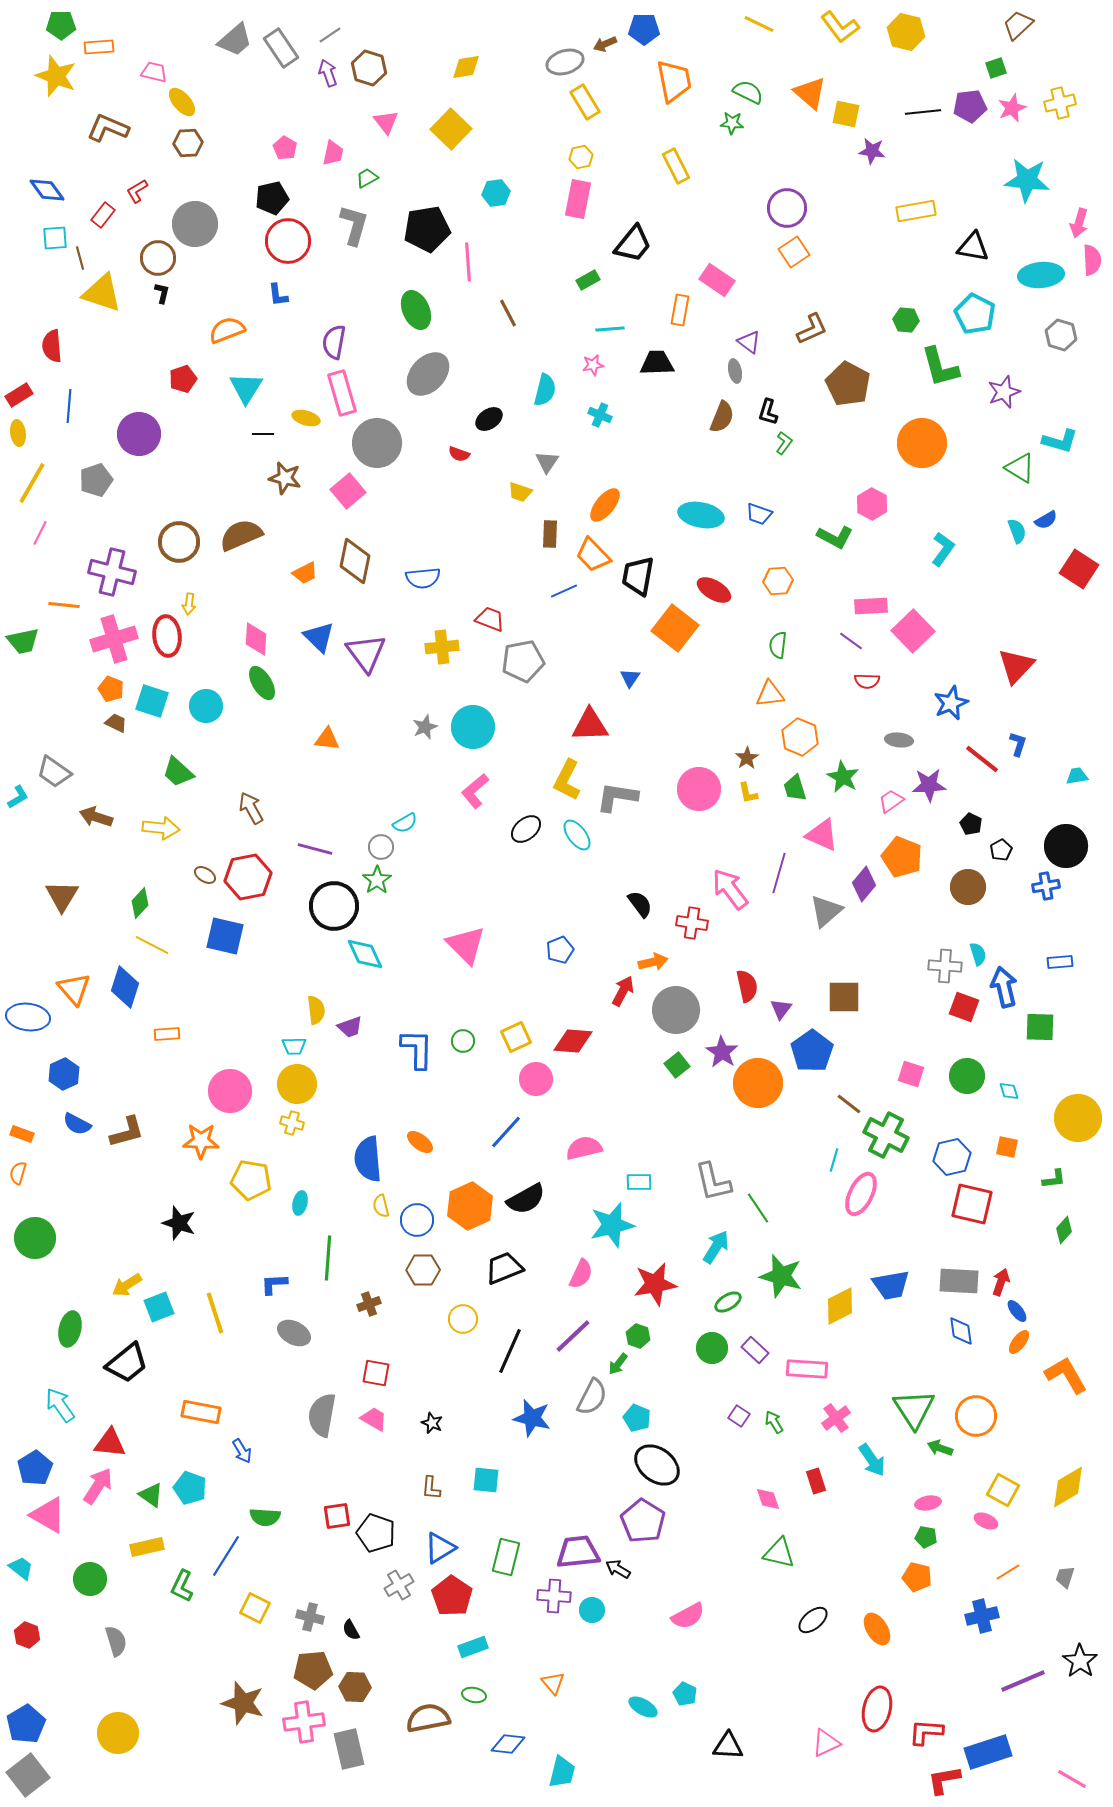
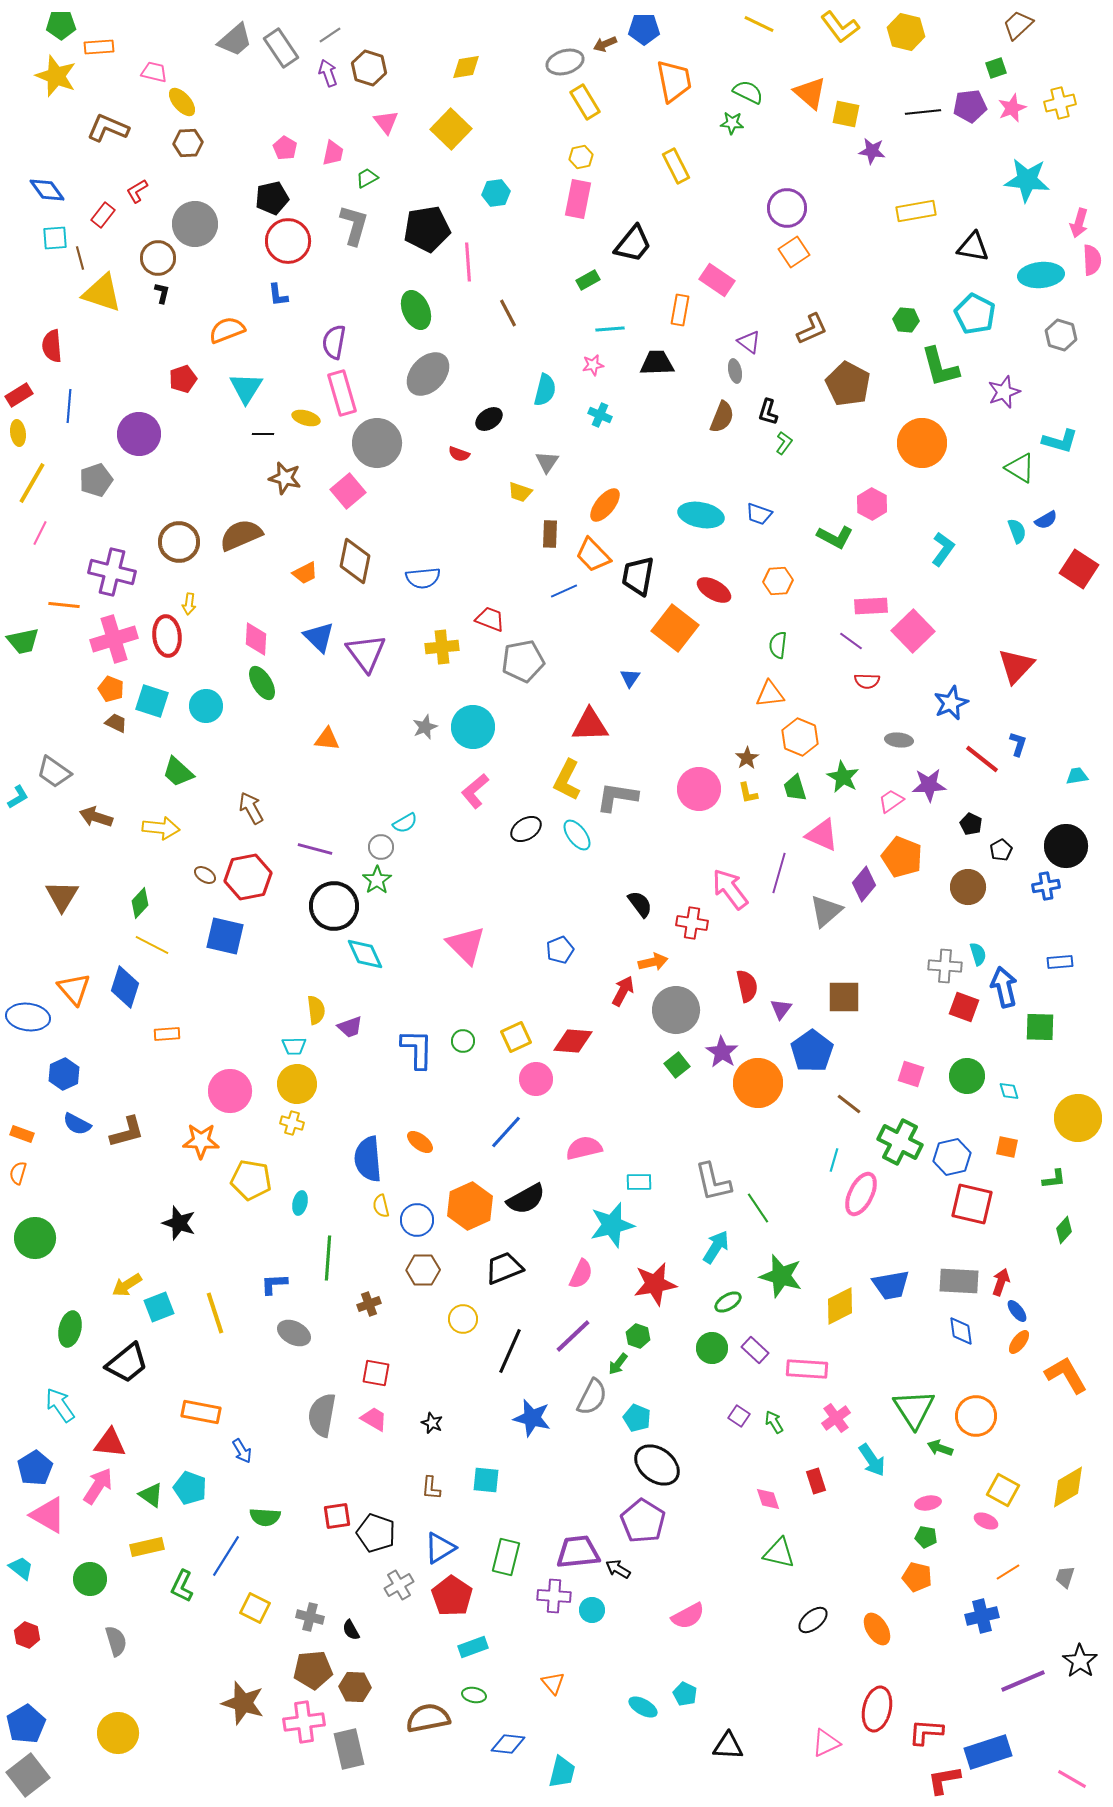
black ellipse at (526, 829): rotated 8 degrees clockwise
green cross at (886, 1135): moved 14 px right, 7 px down
